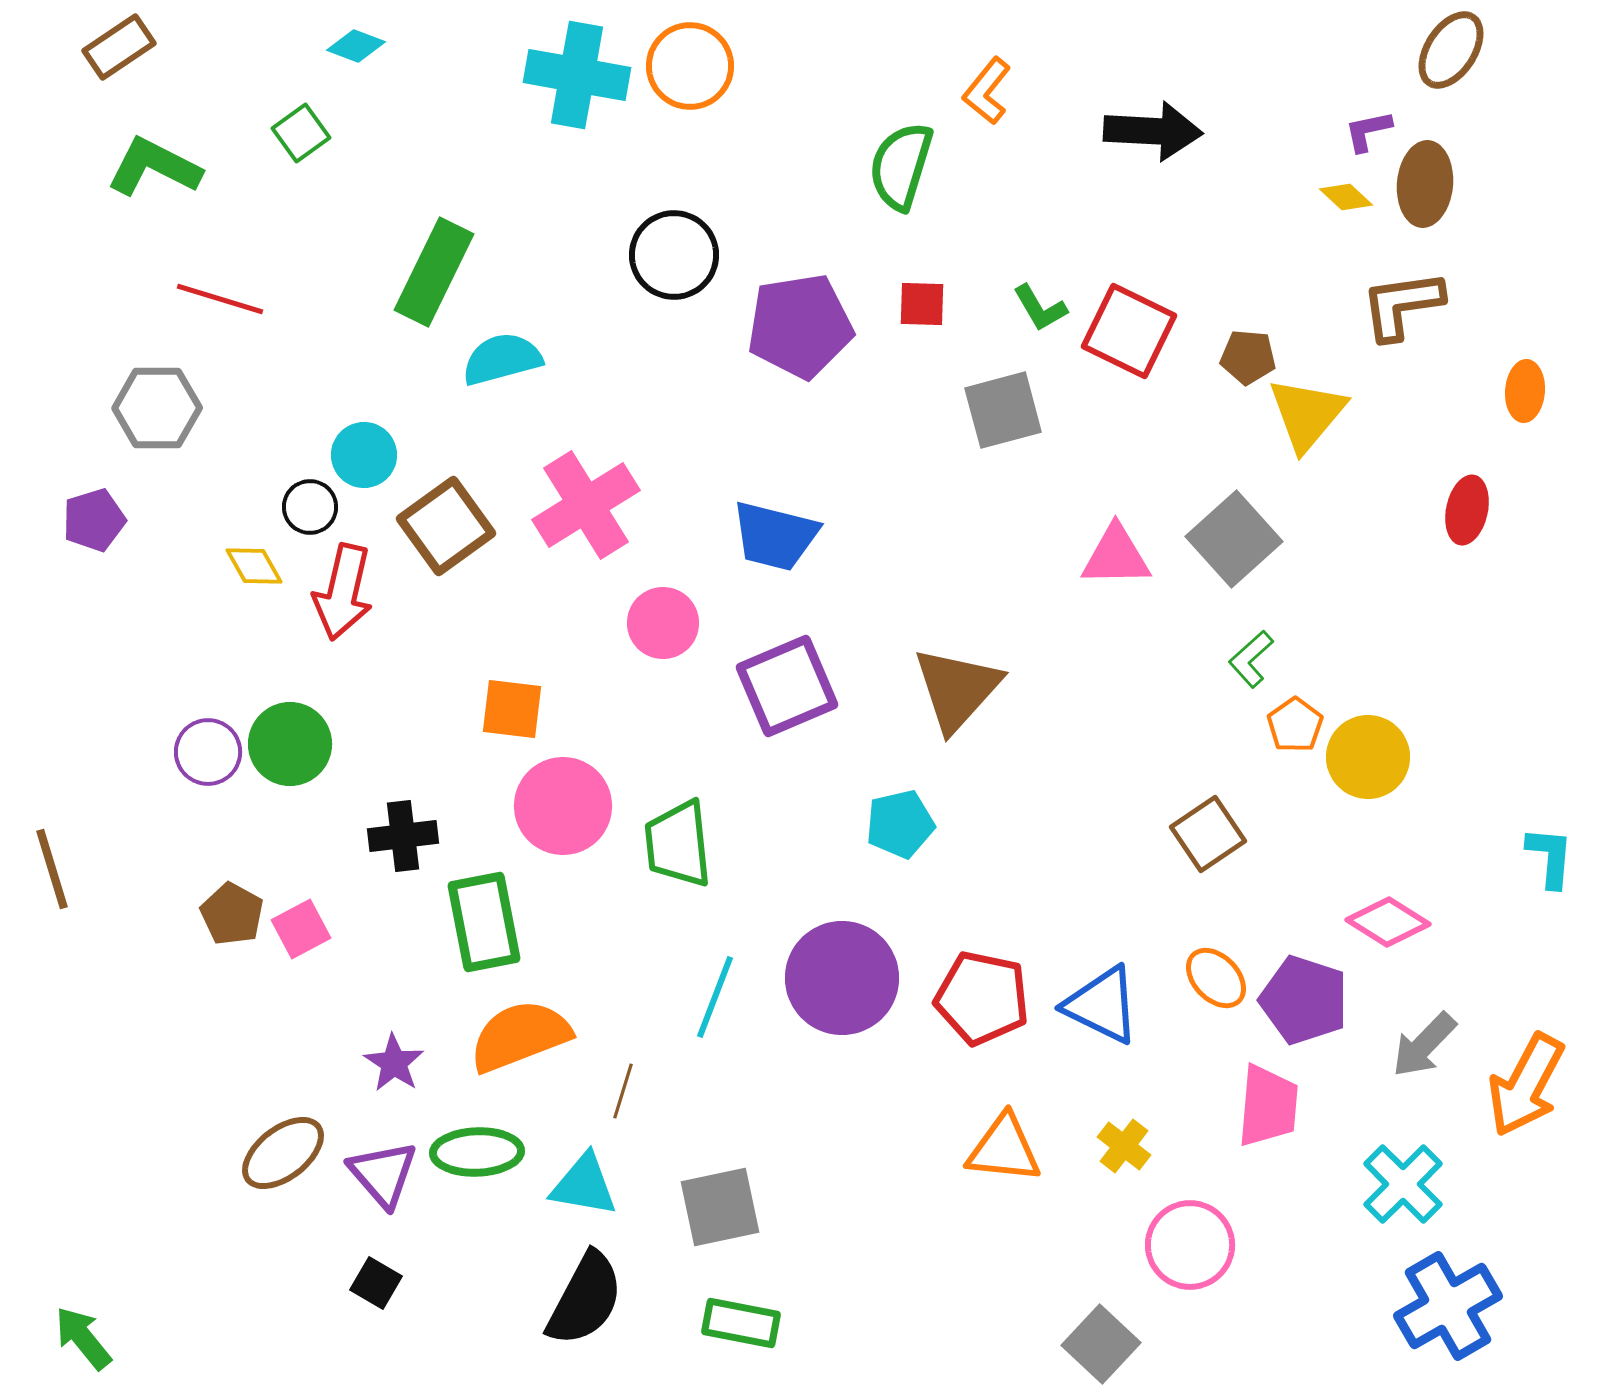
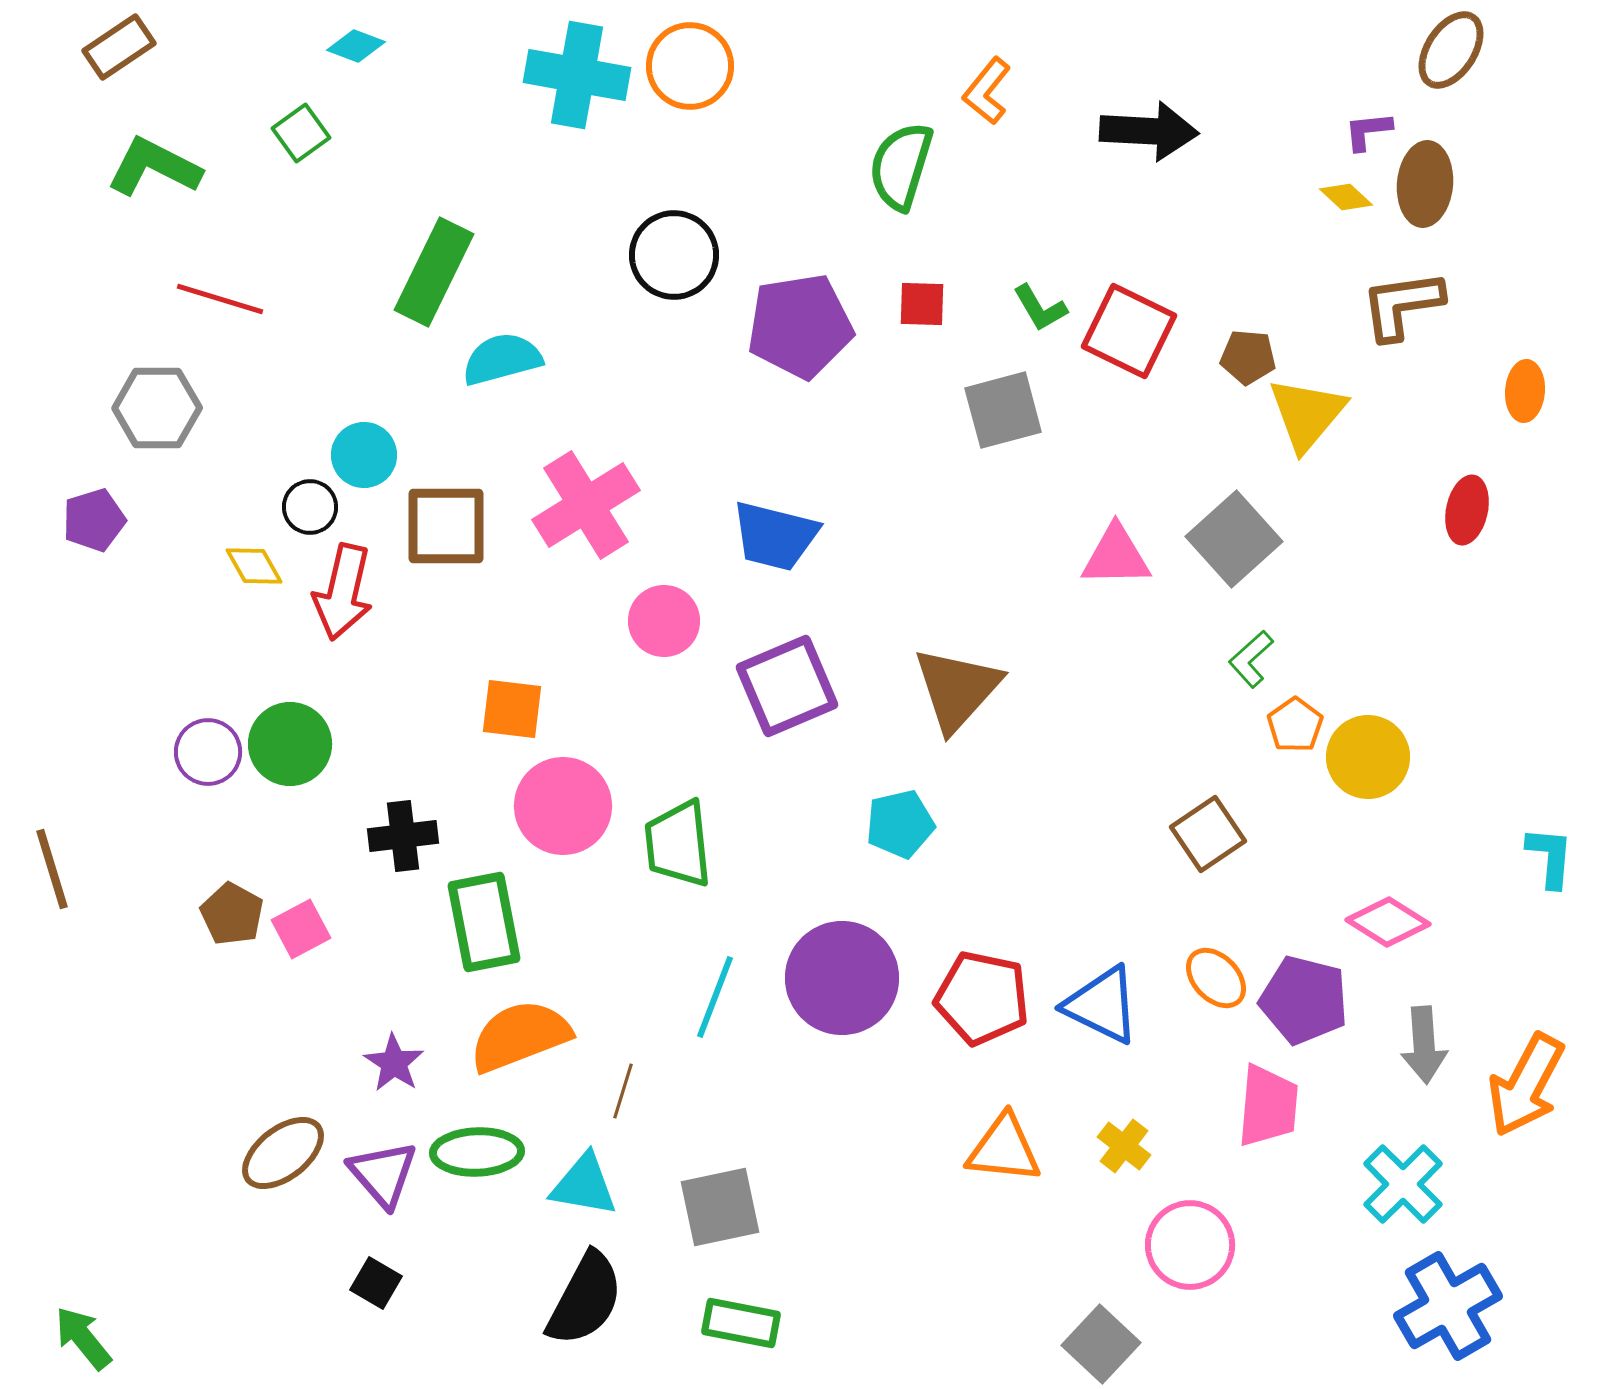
black arrow at (1153, 131): moved 4 px left
purple L-shape at (1368, 131): rotated 6 degrees clockwise
brown square at (446, 526): rotated 36 degrees clockwise
pink circle at (663, 623): moved 1 px right, 2 px up
purple pentagon at (1304, 1000): rotated 4 degrees counterclockwise
gray arrow at (1424, 1045): rotated 48 degrees counterclockwise
